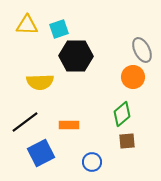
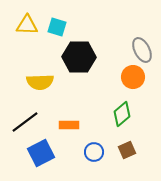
cyan square: moved 2 px left, 2 px up; rotated 36 degrees clockwise
black hexagon: moved 3 px right, 1 px down
brown square: moved 9 px down; rotated 18 degrees counterclockwise
blue circle: moved 2 px right, 10 px up
